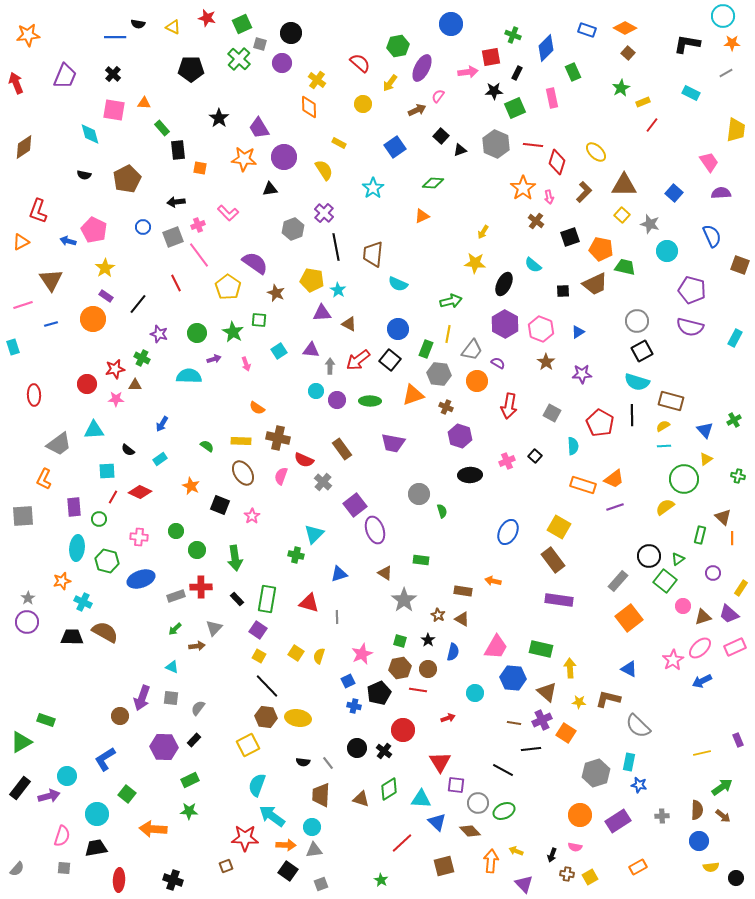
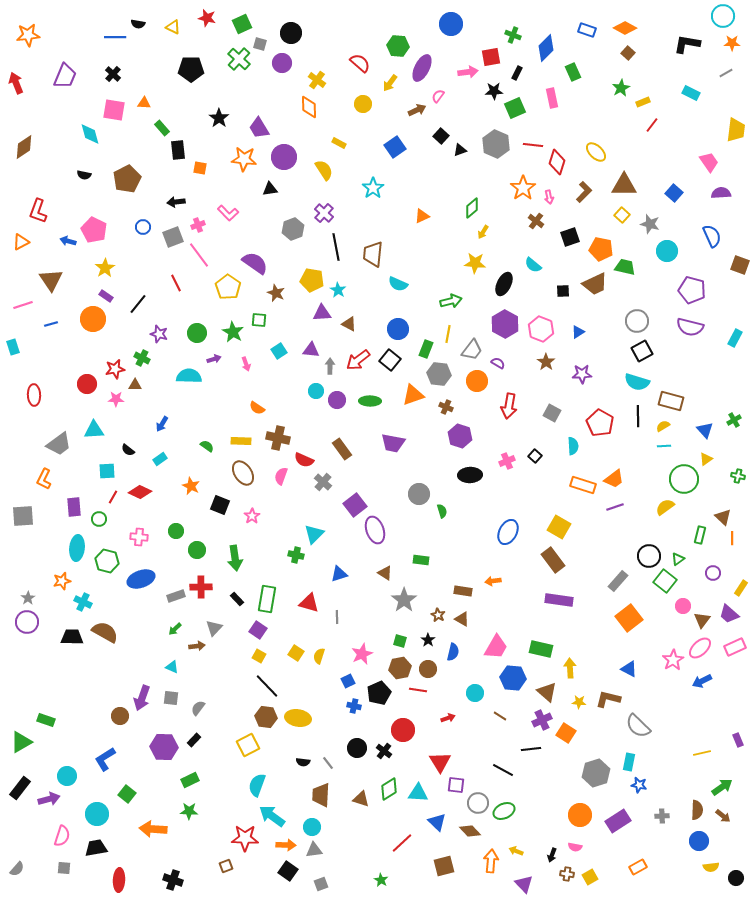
green hexagon at (398, 46): rotated 15 degrees clockwise
green diamond at (433, 183): moved 39 px right, 25 px down; rotated 45 degrees counterclockwise
black line at (632, 415): moved 6 px right, 1 px down
orange arrow at (493, 581): rotated 21 degrees counterclockwise
brown triangle at (703, 617): moved 1 px left, 3 px down; rotated 36 degrees counterclockwise
brown line at (514, 723): moved 14 px left, 7 px up; rotated 24 degrees clockwise
purple arrow at (49, 796): moved 3 px down
cyan triangle at (421, 799): moved 3 px left, 6 px up
